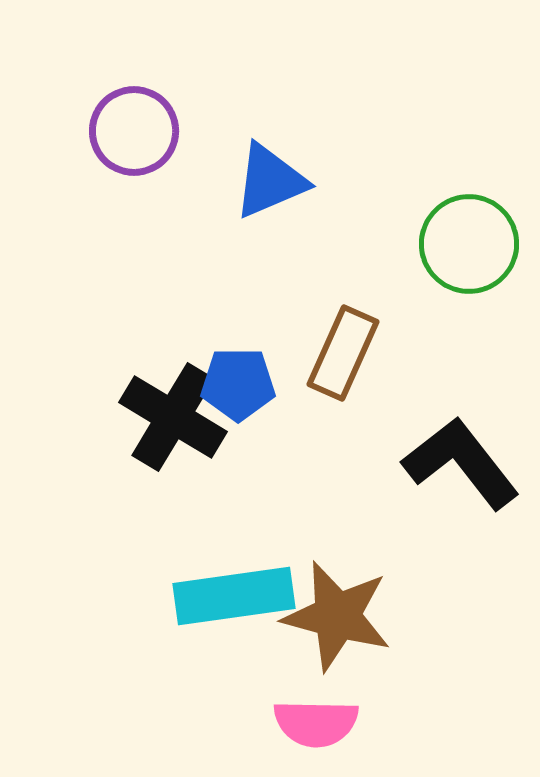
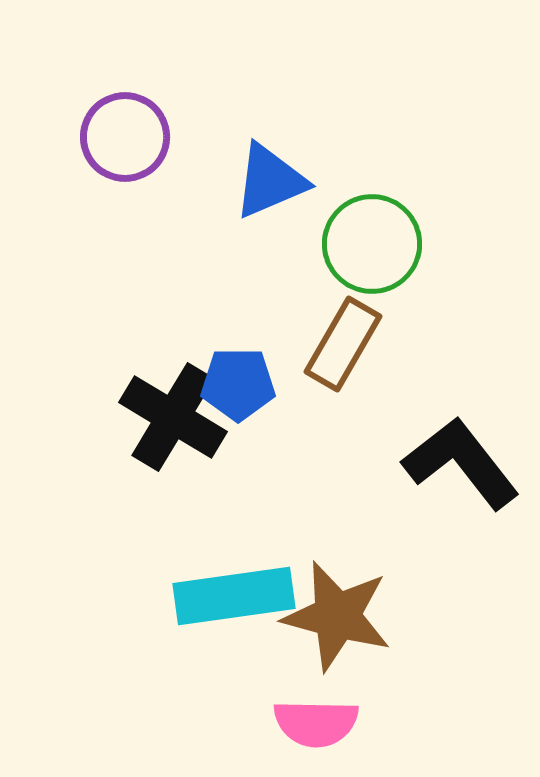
purple circle: moved 9 px left, 6 px down
green circle: moved 97 px left
brown rectangle: moved 9 px up; rotated 6 degrees clockwise
